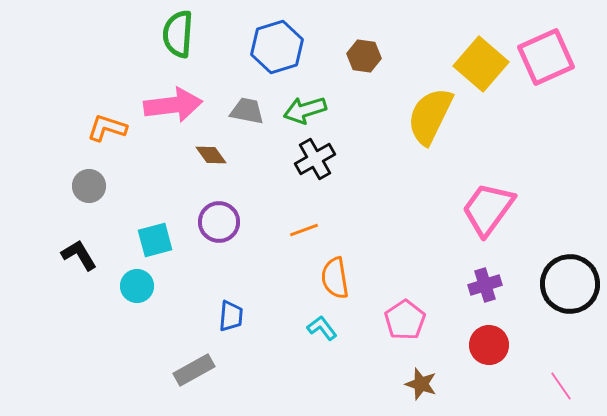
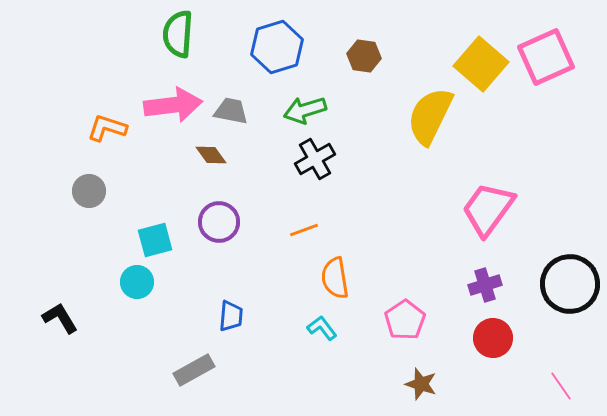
gray trapezoid: moved 16 px left
gray circle: moved 5 px down
black L-shape: moved 19 px left, 63 px down
cyan circle: moved 4 px up
red circle: moved 4 px right, 7 px up
